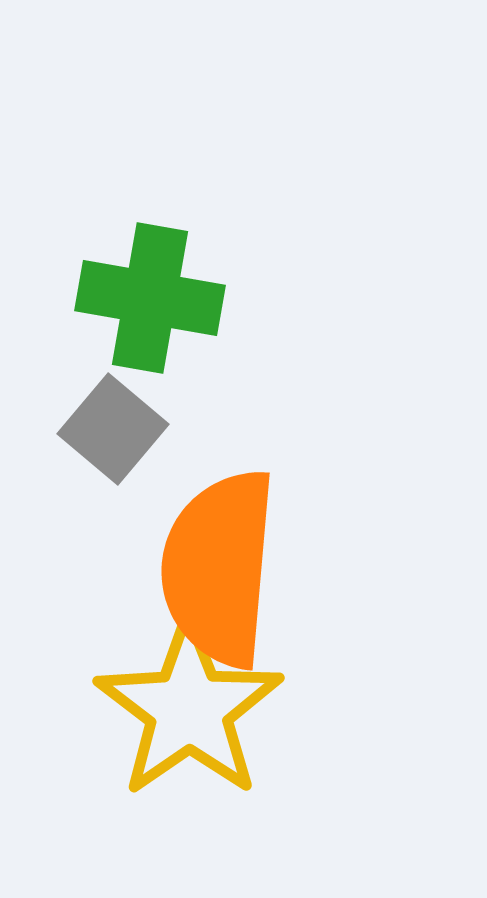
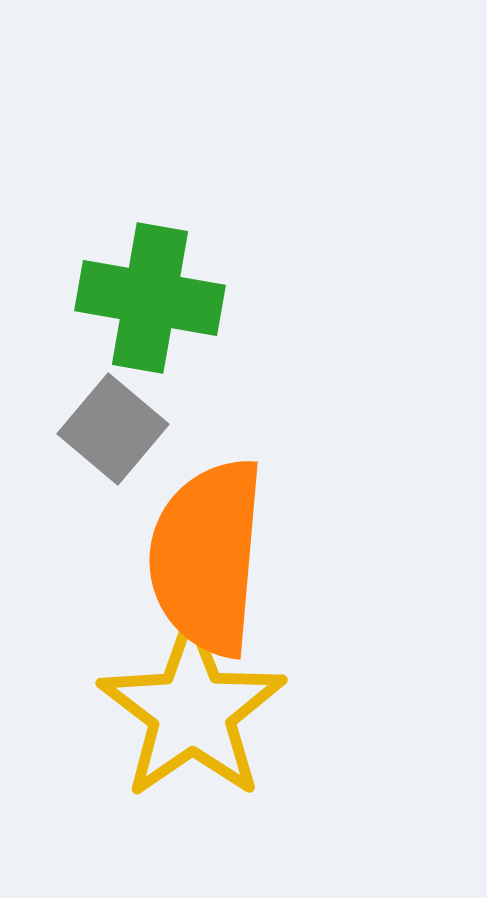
orange semicircle: moved 12 px left, 11 px up
yellow star: moved 3 px right, 2 px down
